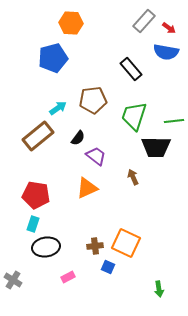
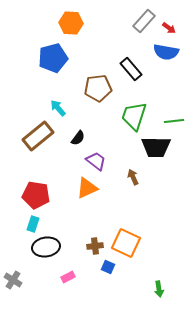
brown pentagon: moved 5 px right, 12 px up
cyan arrow: rotated 96 degrees counterclockwise
purple trapezoid: moved 5 px down
